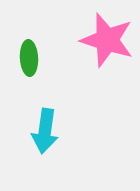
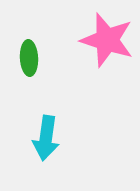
cyan arrow: moved 1 px right, 7 px down
